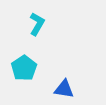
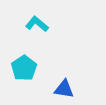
cyan L-shape: rotated 80 degrees counterclockwise
